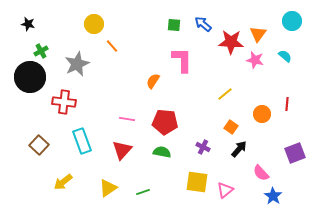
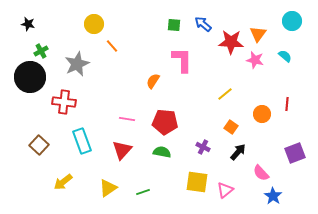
black arrow: moved 1 px left, 3 px down
